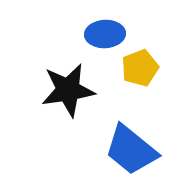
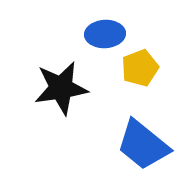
black star: moved 7 px left, 2 px up
blue trapezoid: moved 12 px right, 5 px up
